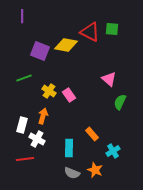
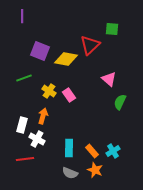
red triangle: moved 13 px down; rotated 50 degrees clockwise
yellow diamond: moved 14 px down
orange rectangle: moved 17 px down
gray semicircle: moved 2 px left
